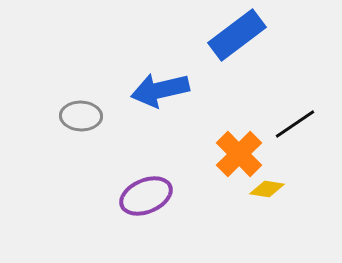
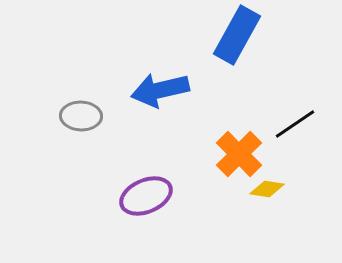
blue rectangle: rotated 24 degrees counterclockwise
